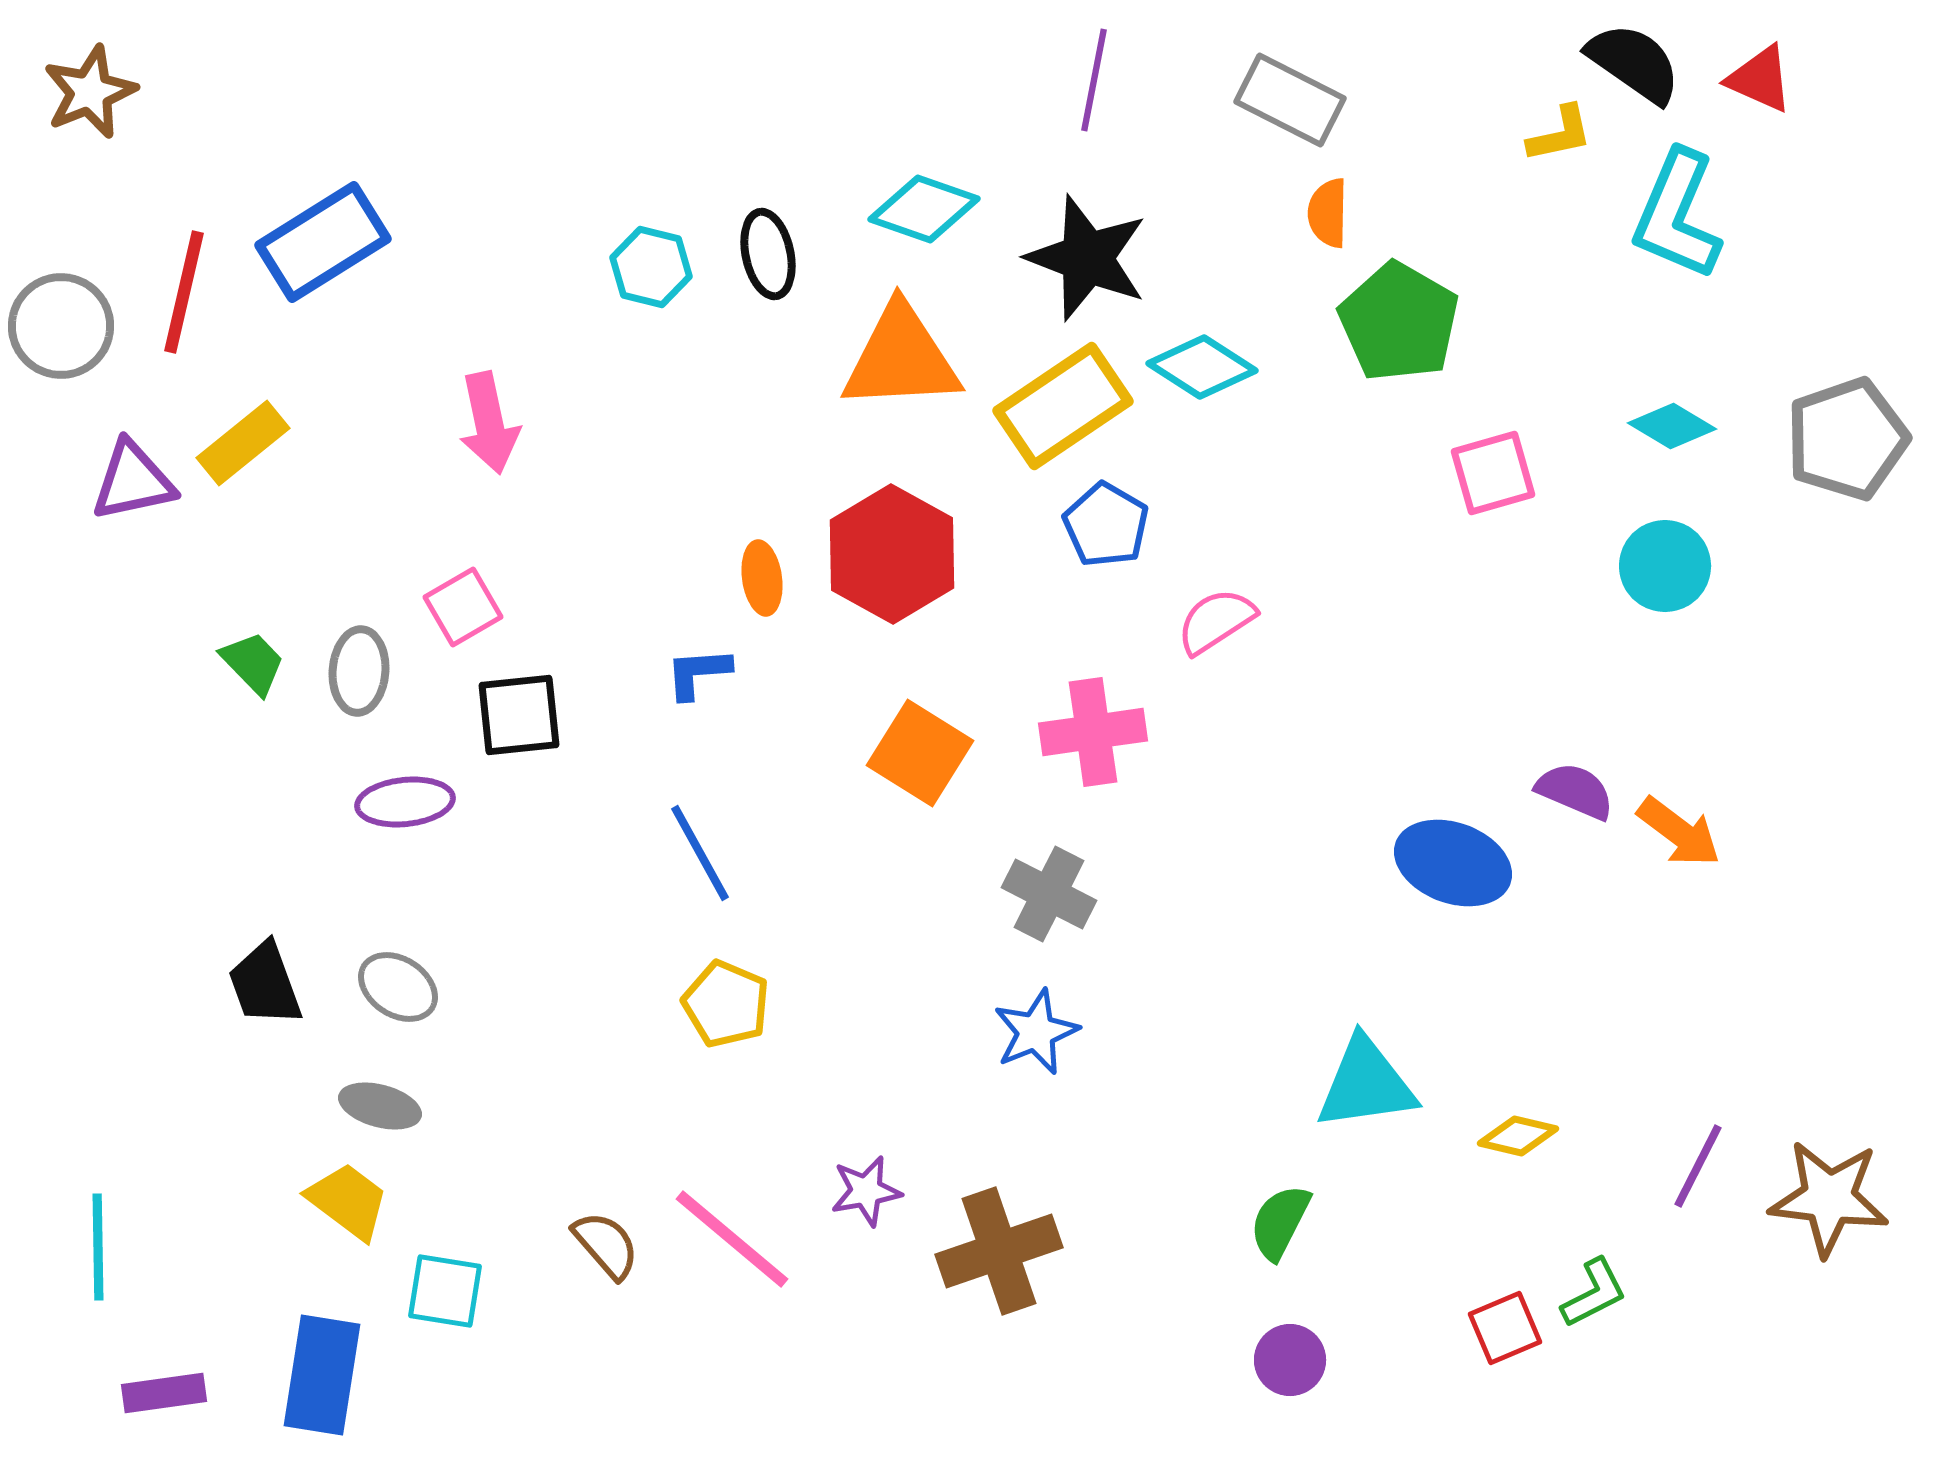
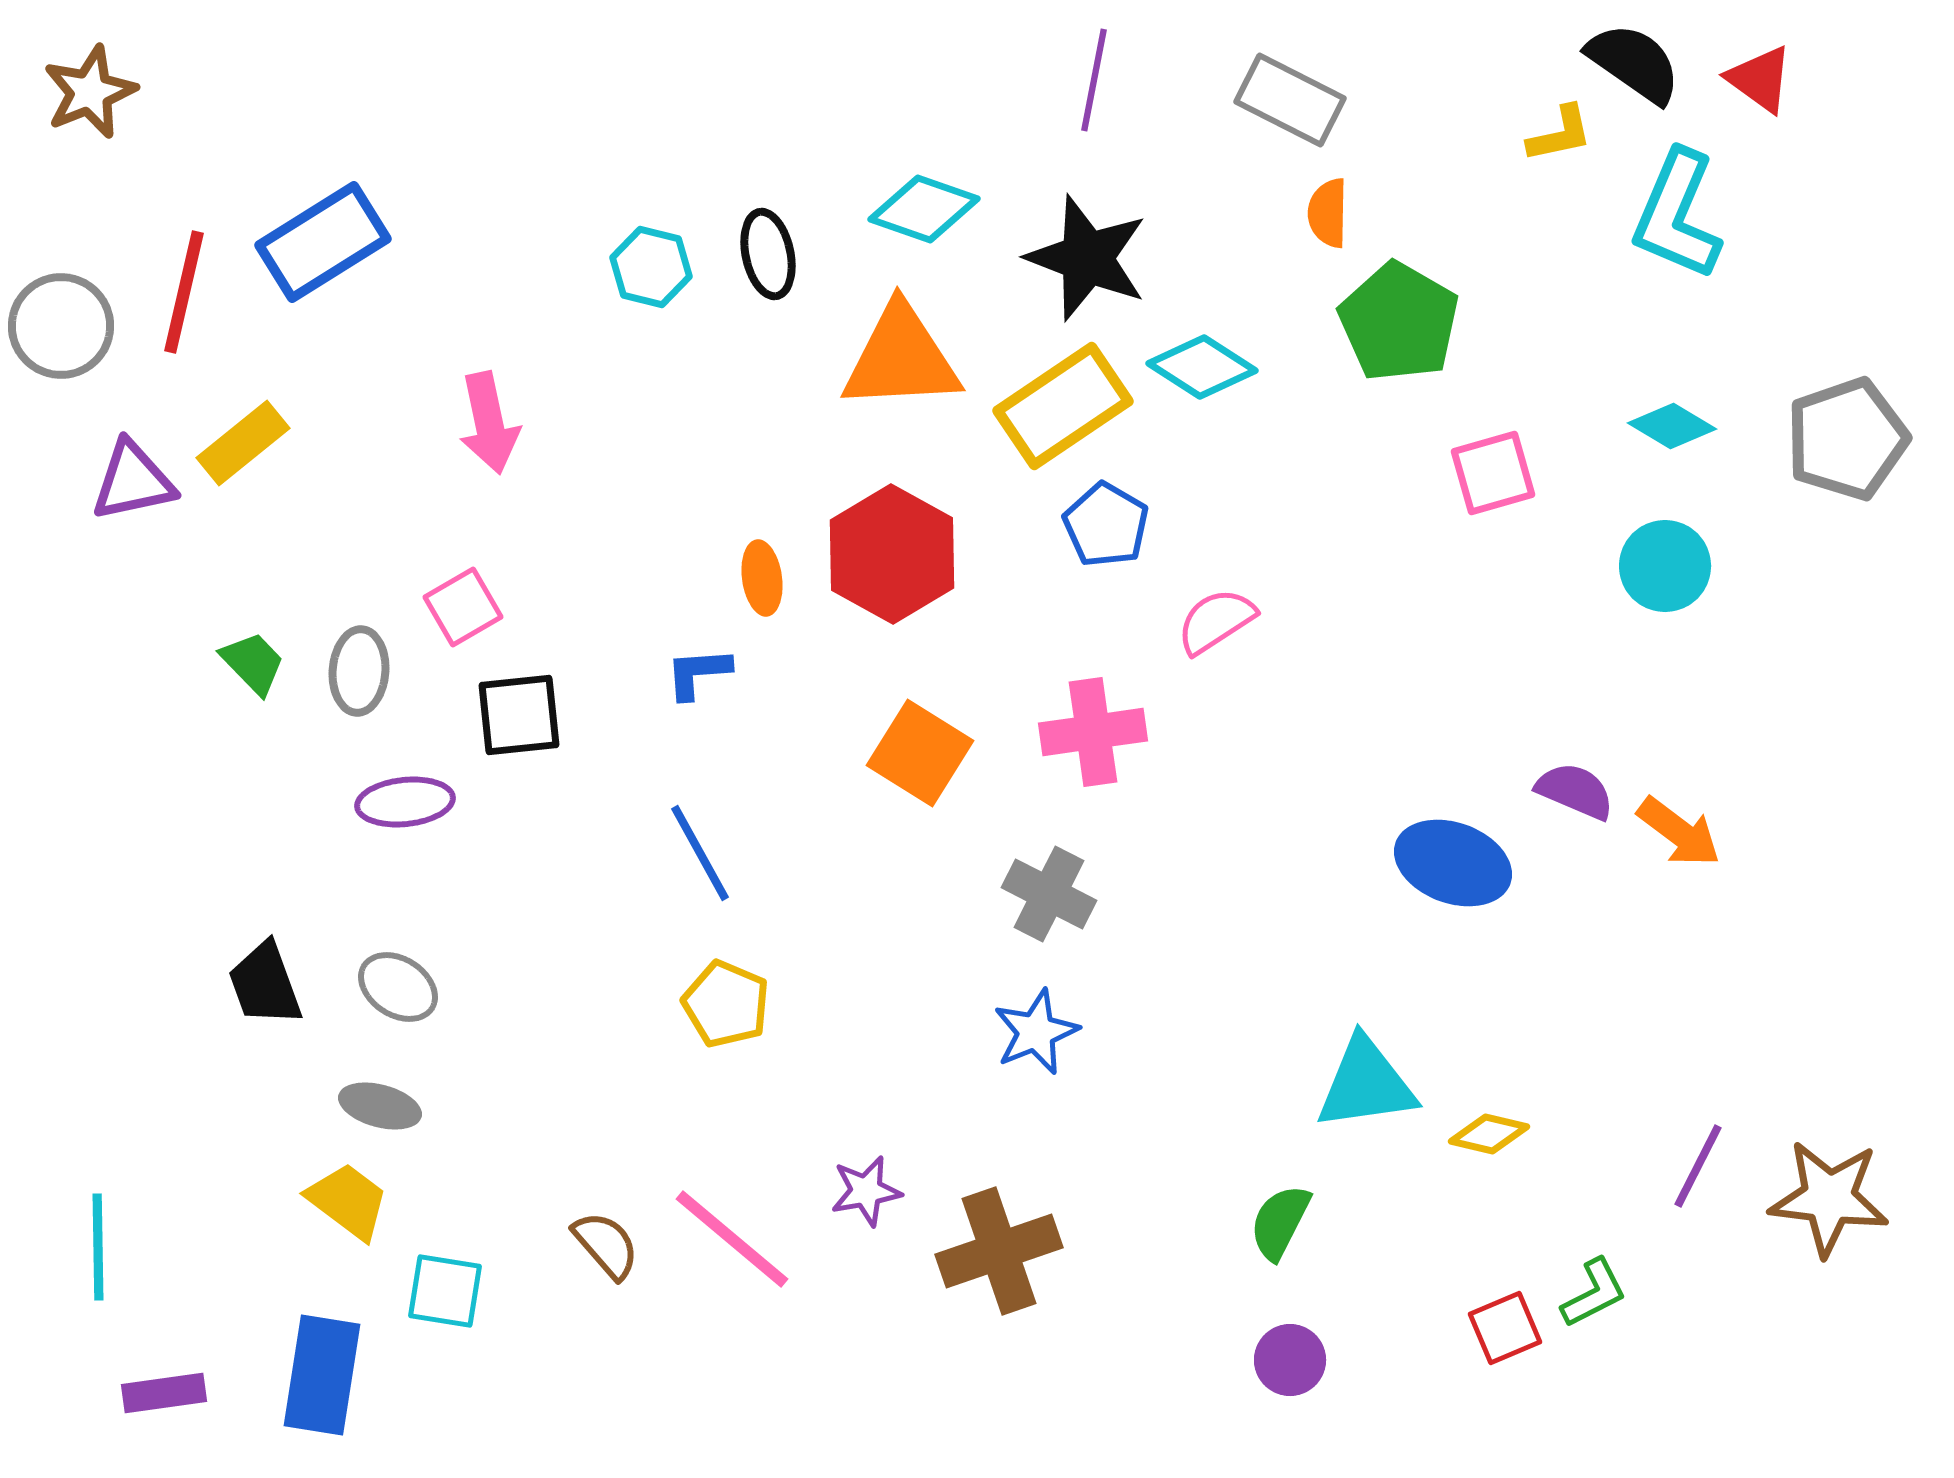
red triangle at (1760, 79): rotated 12 degrees clockwise
yellow diamond at (1518, 1136): moved 29 px left, 2 px up
